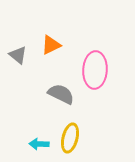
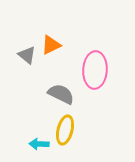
gray triangle: moved 9 px right
yellow ellipse: moved 5 px left, 8 px up
